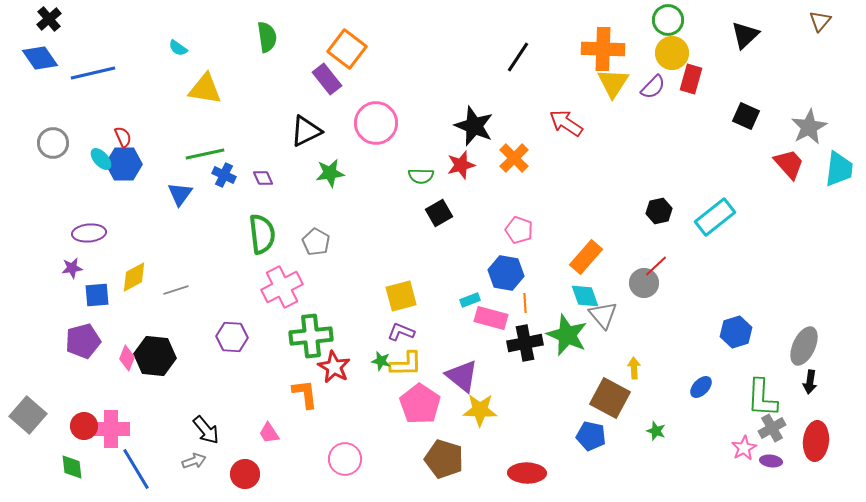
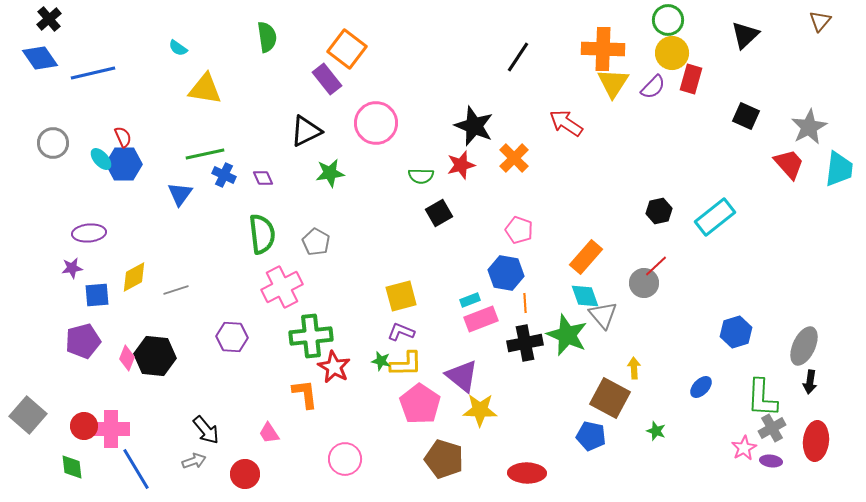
pink rectangle at (491, 318): moved 10 px left, 1 px down; rotated 36 degrees counterclockwise
